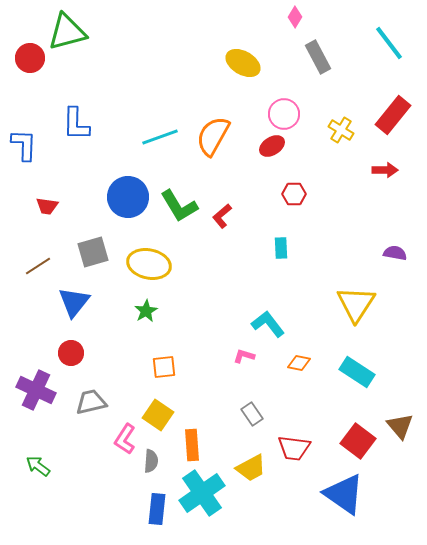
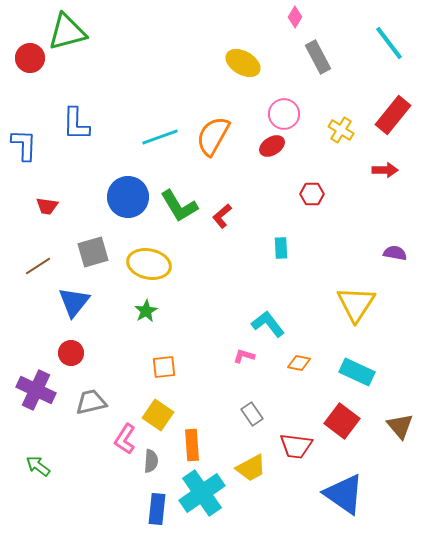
red hexagon at (294, 194): moved 18 px right
cyan rectangle at (357, 372): rotated 8 degrees counterclockwise
red square at (358, 441): moved 16 px left, 20 px up
red trapezoid at (294, 448): moved 2 px right, 2 px up
